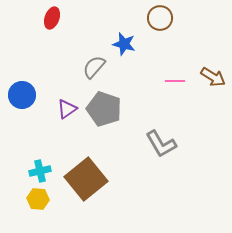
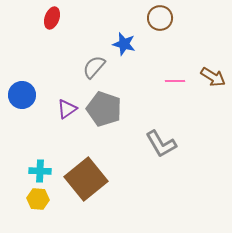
cyan cross: rotated 15 degrees clockwise
